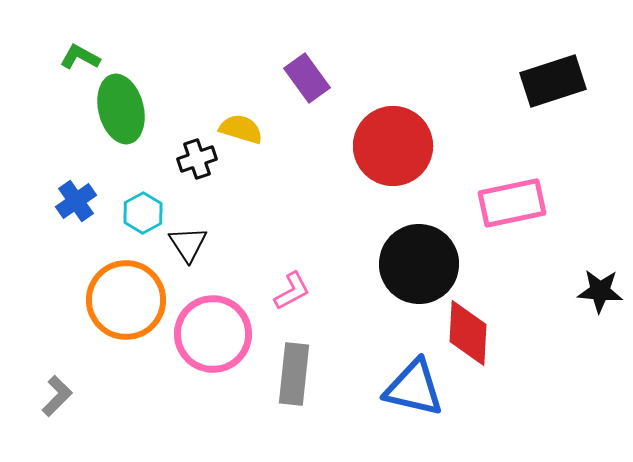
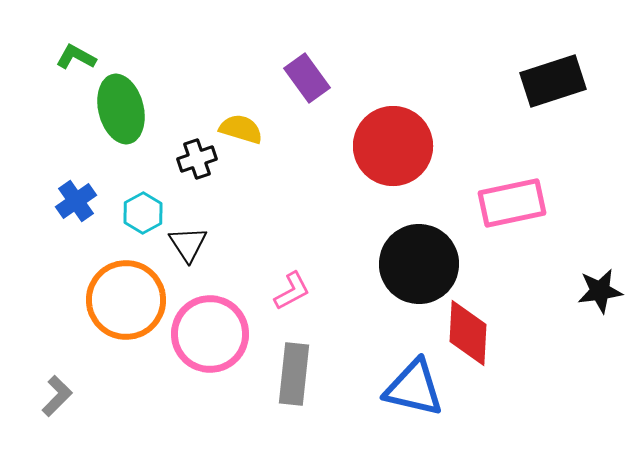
green L-shape: moved 4 px left
black star: rotated 12 degrees counterclockwise
pink circle: moved 3 px left
